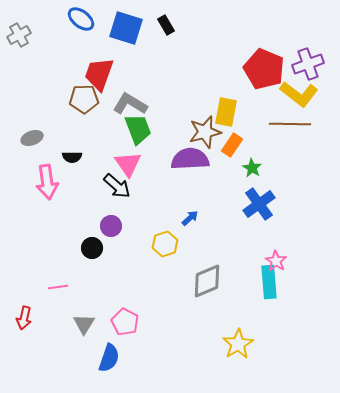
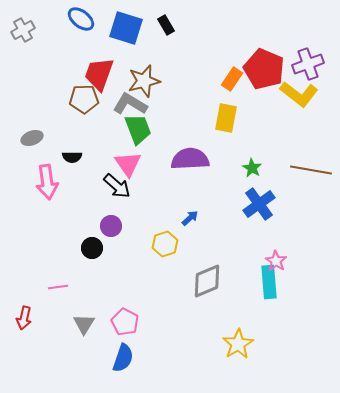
gray cross: moved 4 px right, 5 px up
yellow rectangle: moved 6 px down
brown line: moved 21 px right, 46 px down; rotated 9 degrees clockwise
brown star: moved 61 px left, 51 px up
orange rectangle: moved 66 px up
blue semicircle: moved 14 px right
